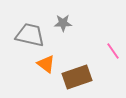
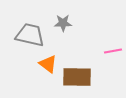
pink line: rotated 66 degrees counterclockwise
orange triangle: moved 2 px right
brown rectangle: rotated 20 degrees clockwise
